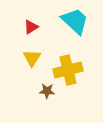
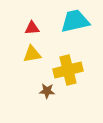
cyan trapezoid: rotated 56 degrees counterclockwise
red triangle: moved 1 px right, 1 px down; rotated 28 degrees clockwise
yellow triangle: moved 4 px up; rotated 48 degrees clockwise
